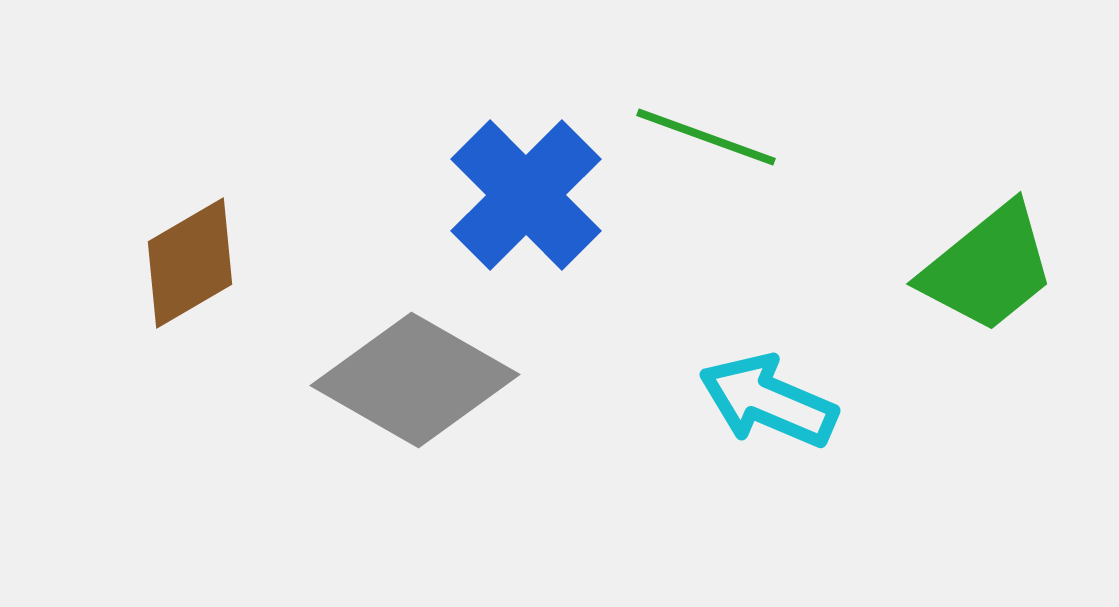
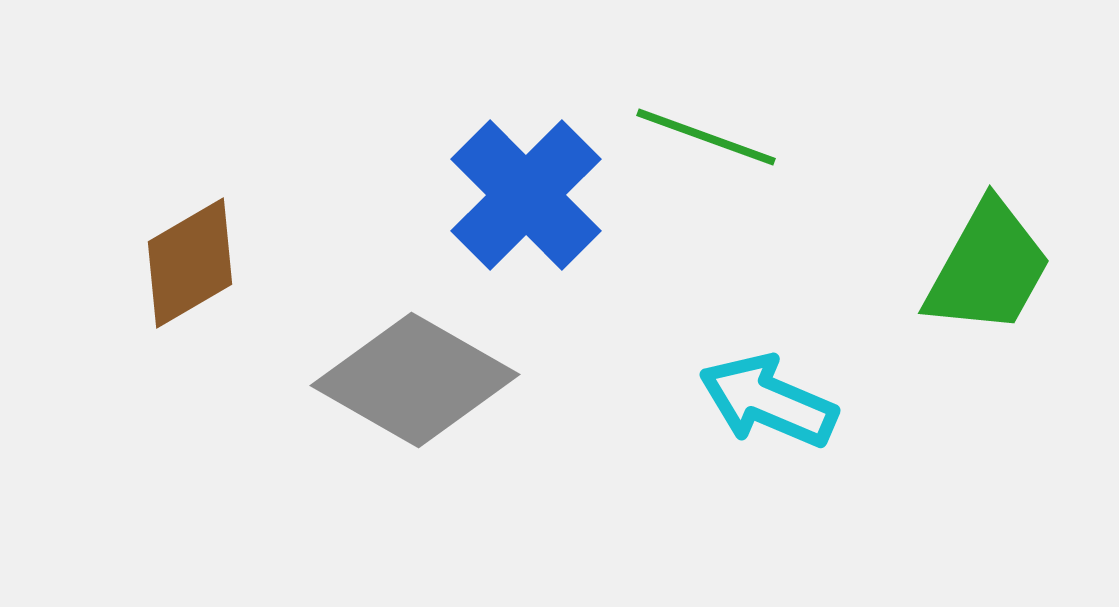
green trapezoid: rotated 22 degrees counterclockwise
